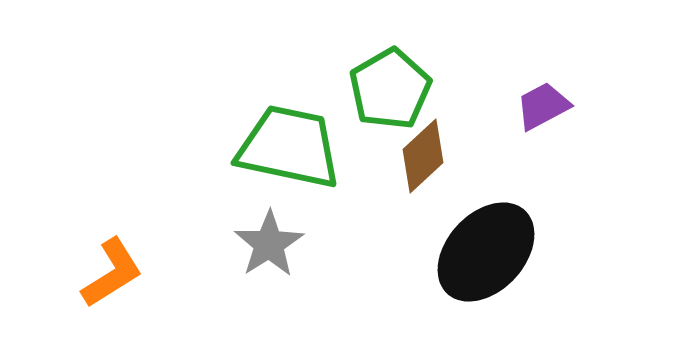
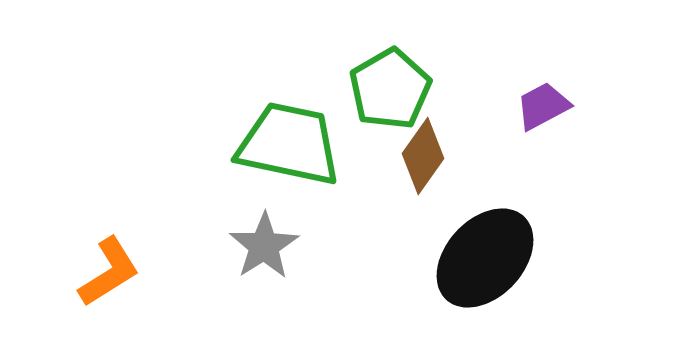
green trapezoid: moved 3 px up
brown diamond: rotated 12 degrees counterclockwise
gray star: moved 5 px left, 2 px down
black ellipse: moved 1 px left, 6 px down
orange L-shape: moved 3 px left, 1 px up
